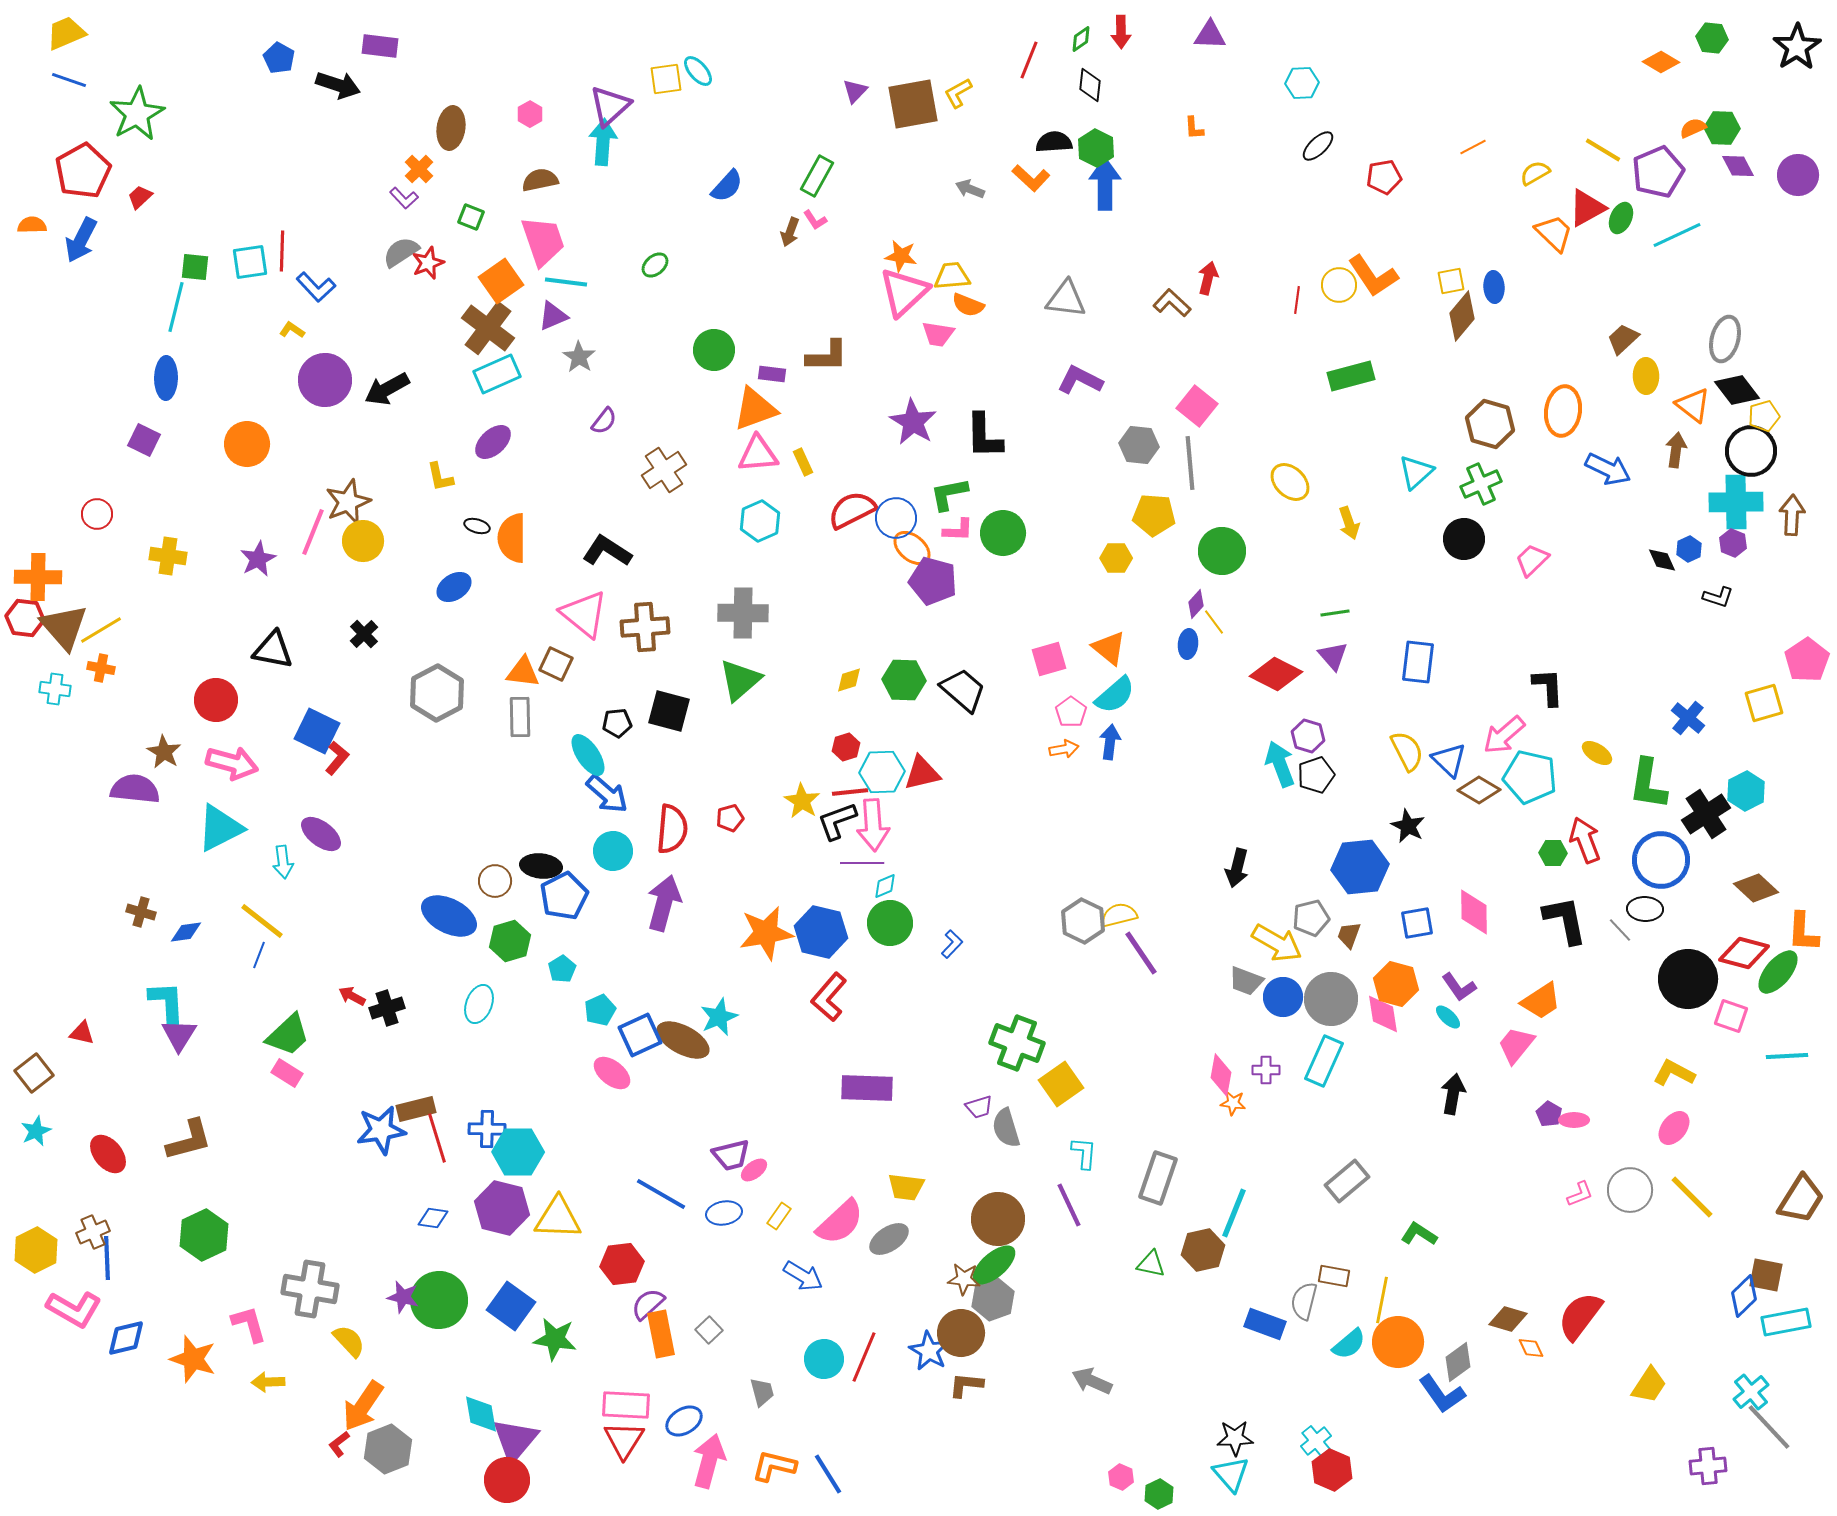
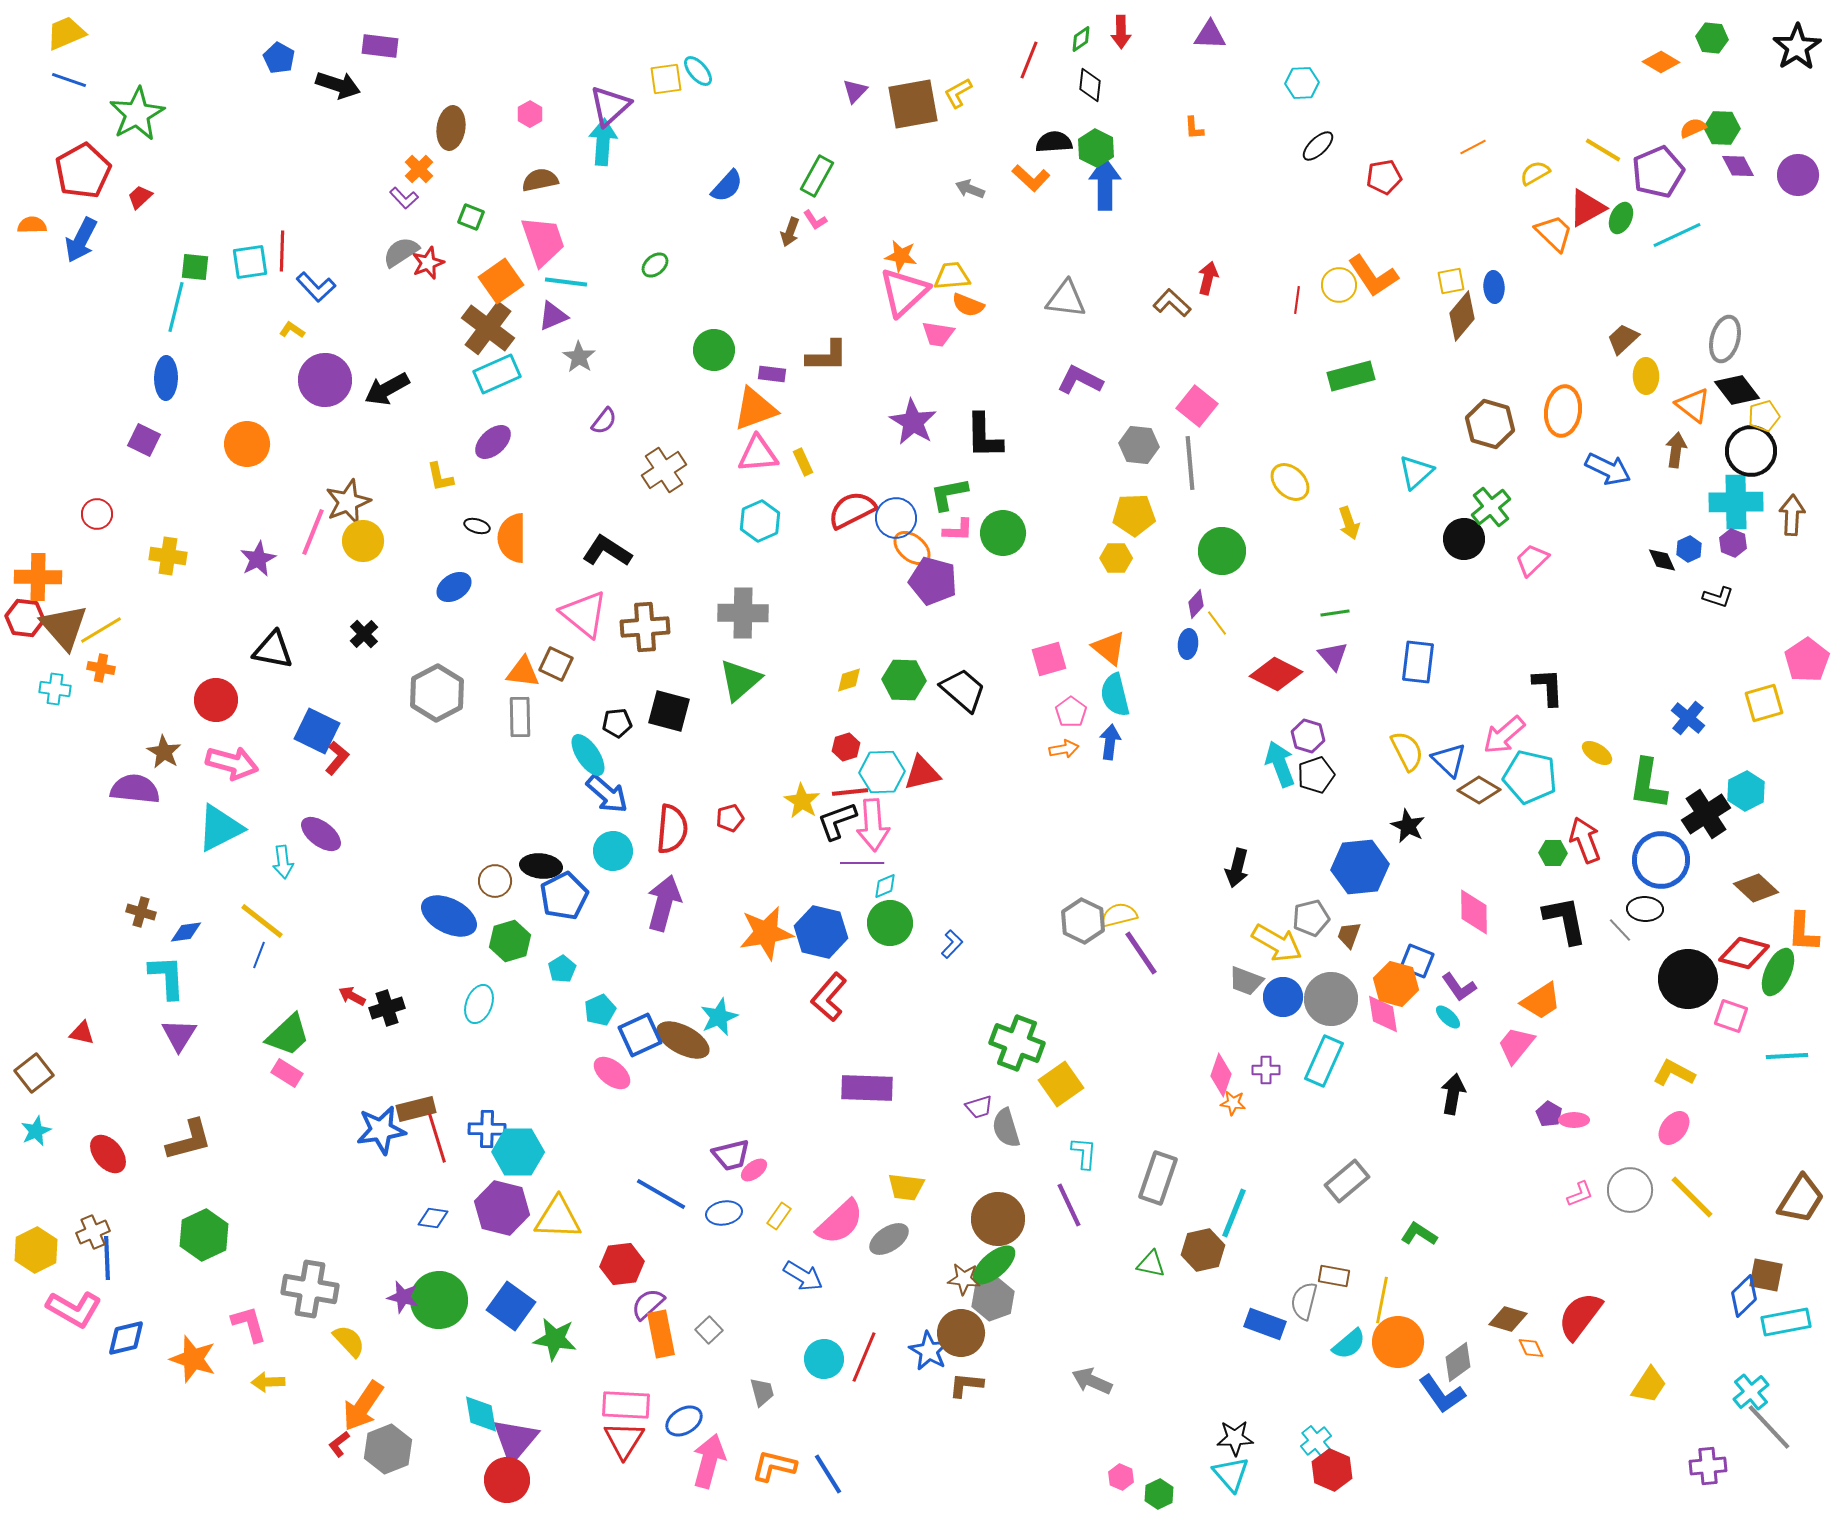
green cross at (1481, 484): moved 10 px right, 23 px down; rotated 15 degrees counterclockwise
yellow pentagon at (1154, 515): moved 20 px left; rotated 6 degrees counterclockwise
yellow line at (1214, 622): moved 3 px right, 1 px down
cyan semicircle at (1115, 695): rotated 117 degrees clockwise
blue square at (1417, 923): moved 38 px down; rotated 32 degrees clockwise
green ellipse at (1778, 972): rotated 15 degrees counterclockwise
cyan L-shape at (167, 1003): moved 26 px up
pink diamond at (1221, 1075): rotated 9 degrees clockwise
